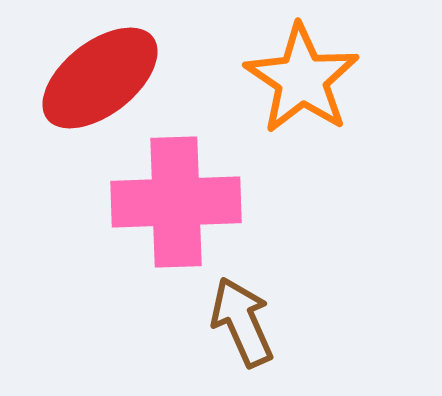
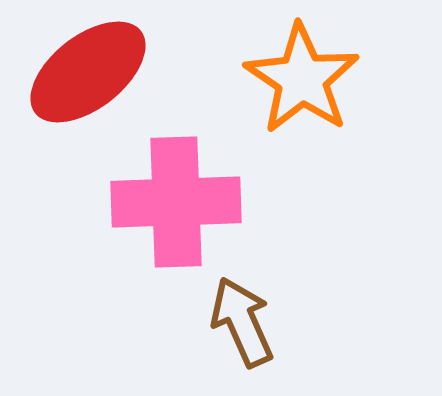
red ellipse: moved 12 px left, 6 px up
